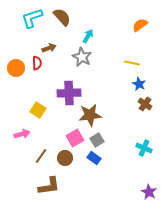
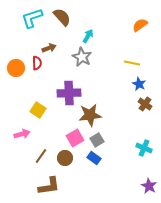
purple star: moved 6 px up
